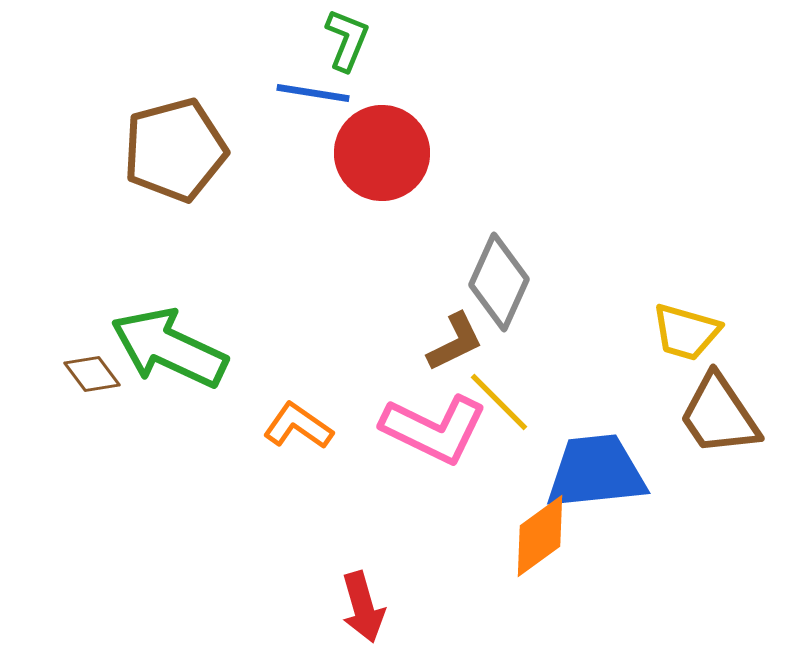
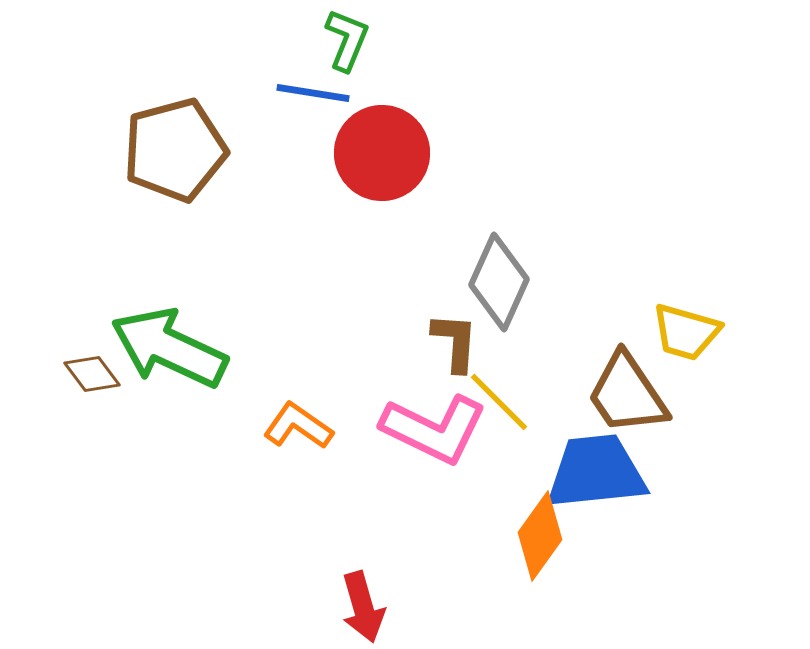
brown L-shape: rotated 60 degrees counterclockwise
brown trapezoid: moved 92 px left, 21 px up
orange diamond: rotated 18 degrees counterclockwise
